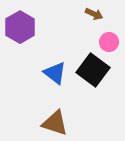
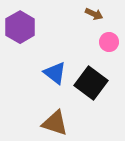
black square: moved 2 px left, 13 px down
